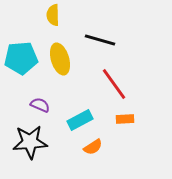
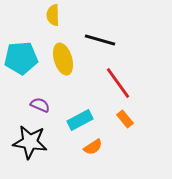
yellow ellipse: moved 3 px right
red line: moved 4 px right, 1 px up
orange rectangle: rotated 54 degrees clockwise
black star: rotated 12 degrees clockwise
